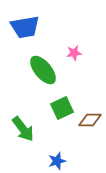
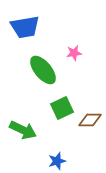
green arrow: moved 1 px down; rotated 28 degrees counterclockwise
